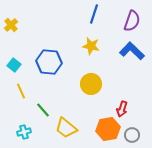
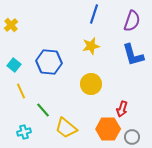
yellow star: rotated 24 degrees counterclockwise
blue L-shape: moved 1 px right, 4 px down; rotated 150 degrees counterclockwise
orange hexagon: rotated 10 degrees clockwise
gray circle: moved 2 px down
